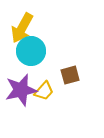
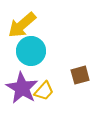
yellow arrow: moved 3 px up; rotated 20 degrees clockwise
brown square: moved 10 px right
purple star: moved 1 px right, 2 px up; rotated 28 degrees counterclockwise
